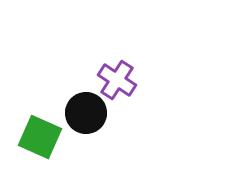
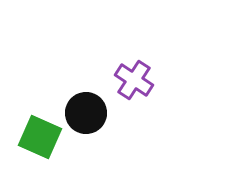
purple cross: moved 17 px right
